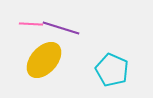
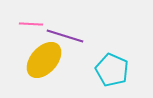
purple line: moved 4 px right, 8 px down
